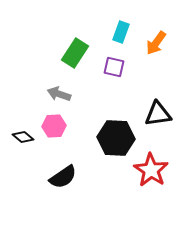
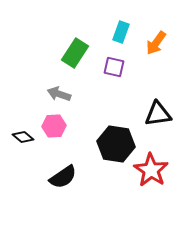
black hexagon: moved 6 px down; rotated 6 degrees clockwise
